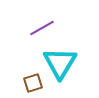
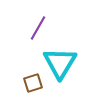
purple line: moved 4 px left; rotated 30 degrees counterclockwise
